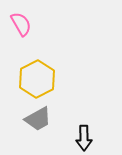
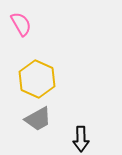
yellow hexagon: rotated 9 degrees counterclockwise
black arrow: moved 3 px left, 1 px down
